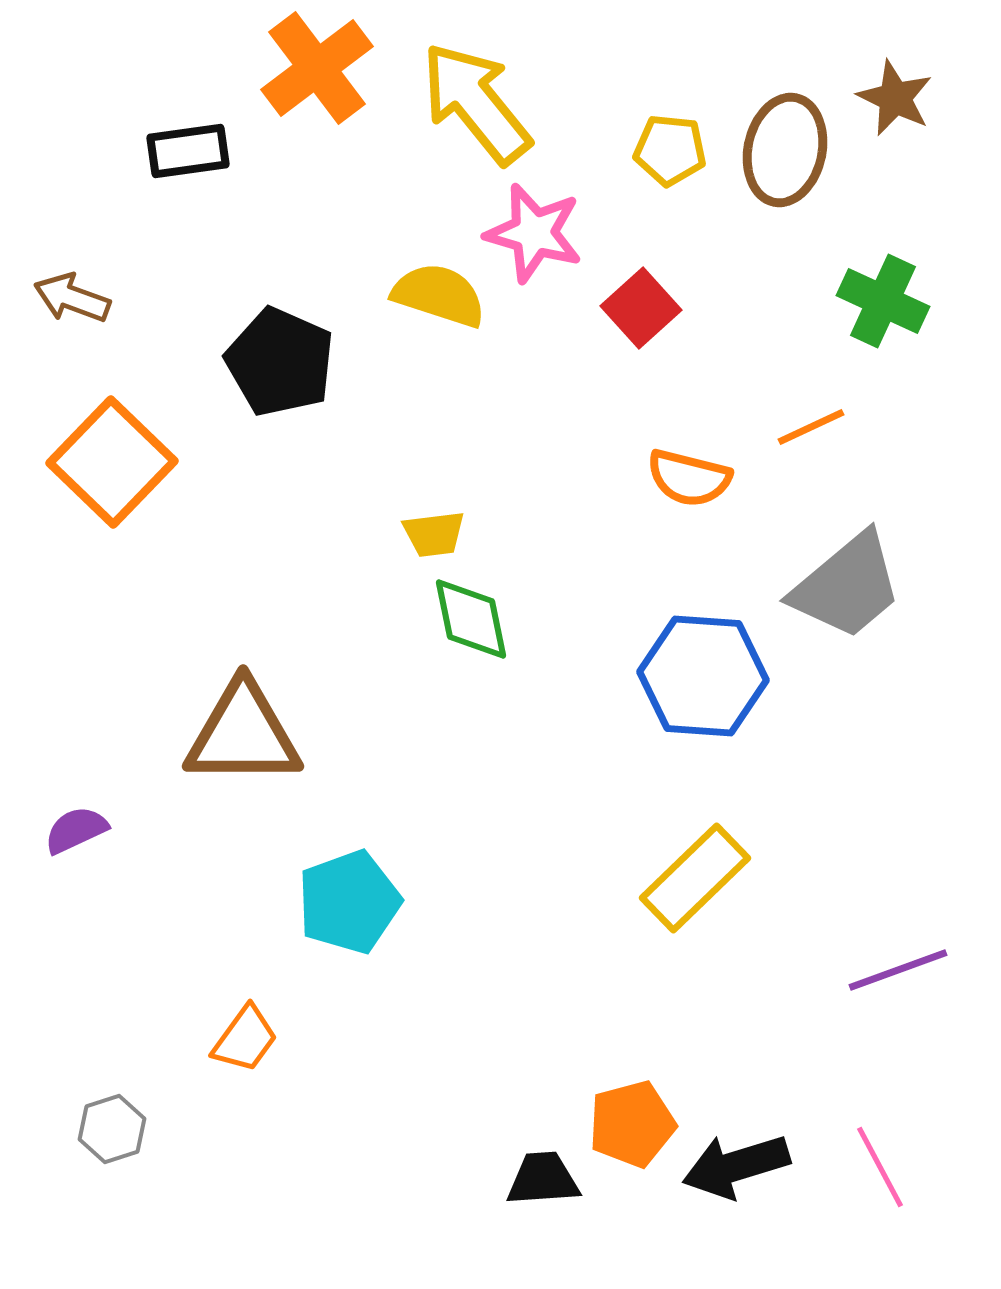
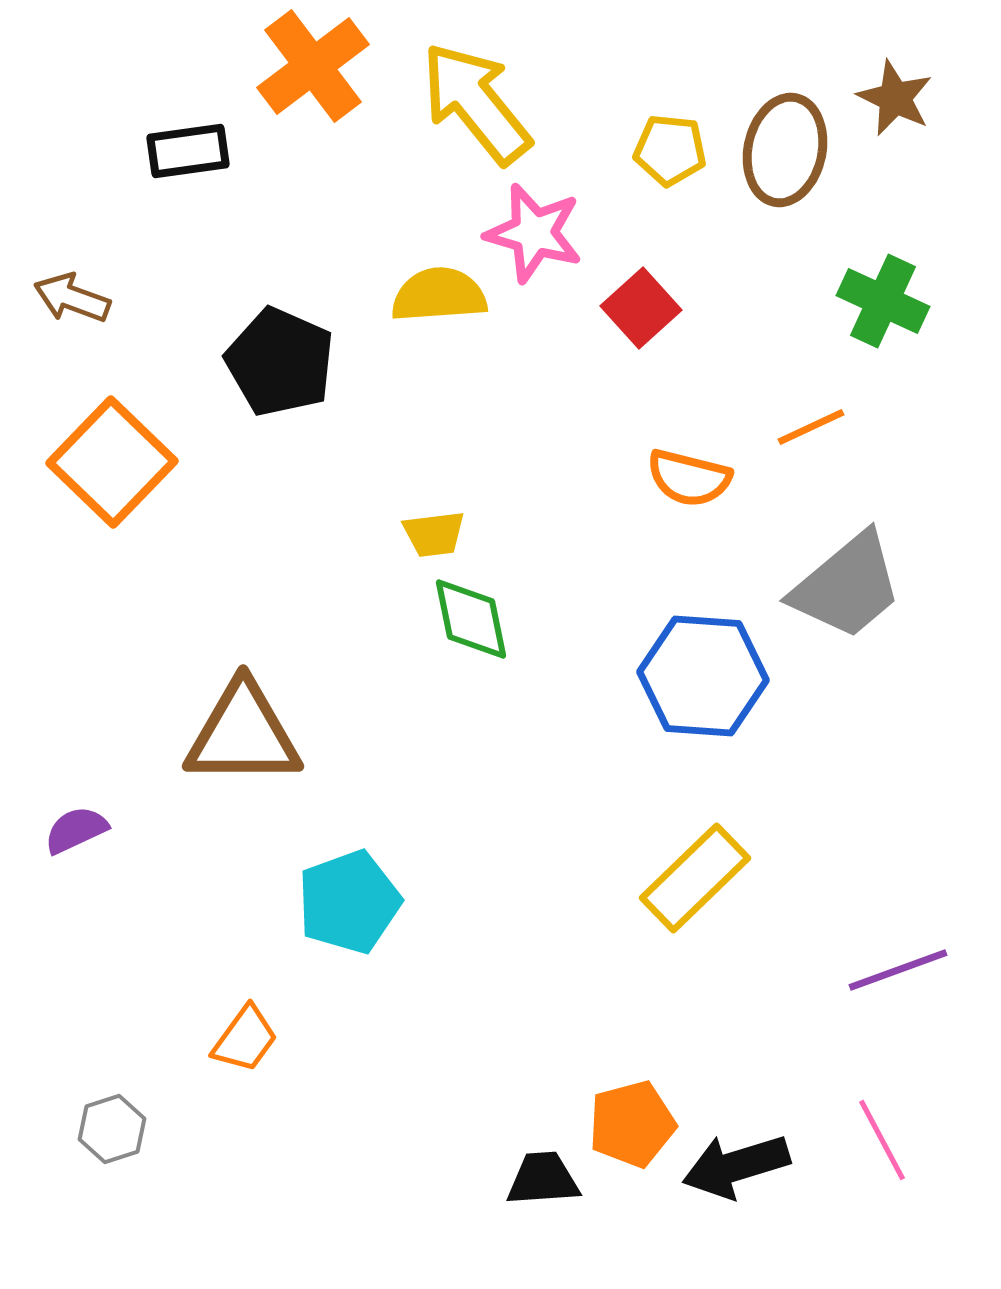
orange cross: moved 4 px left, 2 px up
yellow semicircle: rotated 22 degrees counterclockwise
pink line: moved 2 px right, 27 px up
